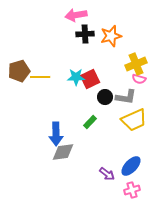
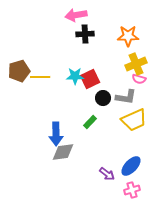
orange star: moved 17 px right; rotated 15 degrees clockwise
cyan star: moved 1 px left, 1 px up
black circle: moved 2 px left, 1 px down
